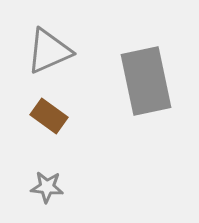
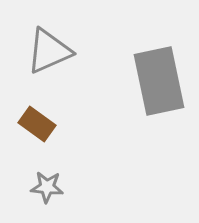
gray rectangle: moved 13 px right
brown rectangle: moved 12 px left, 8 px down
